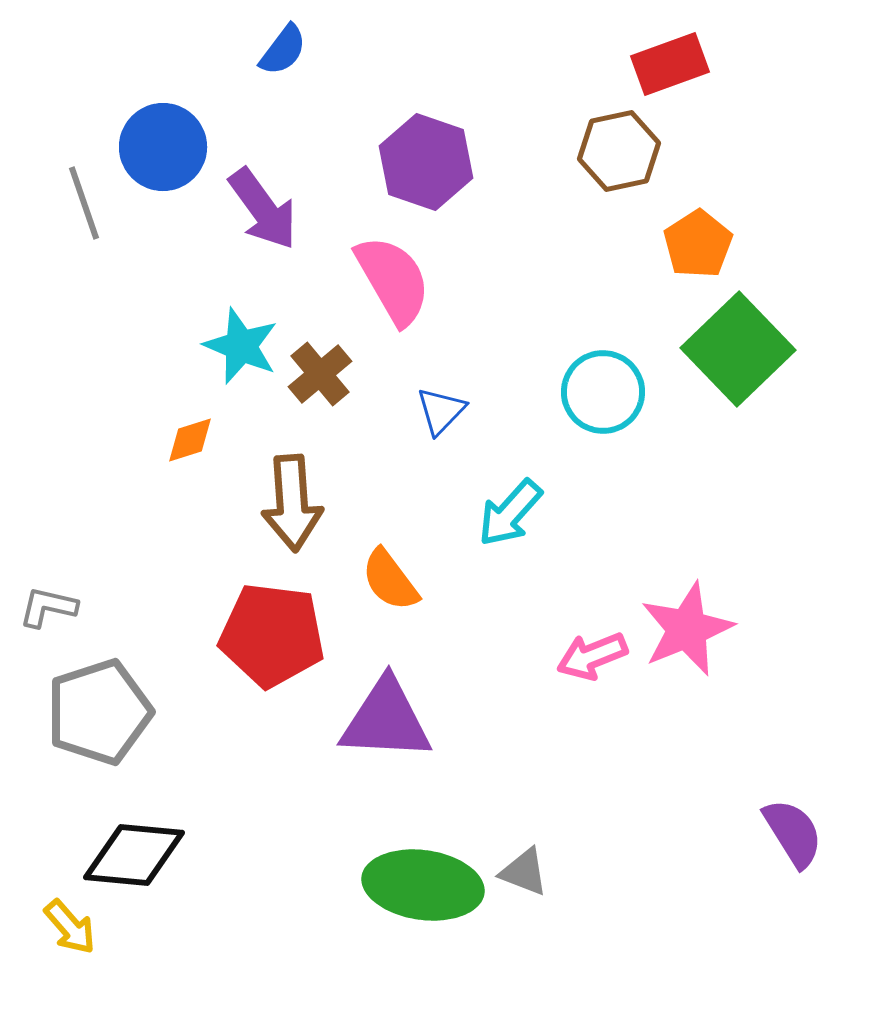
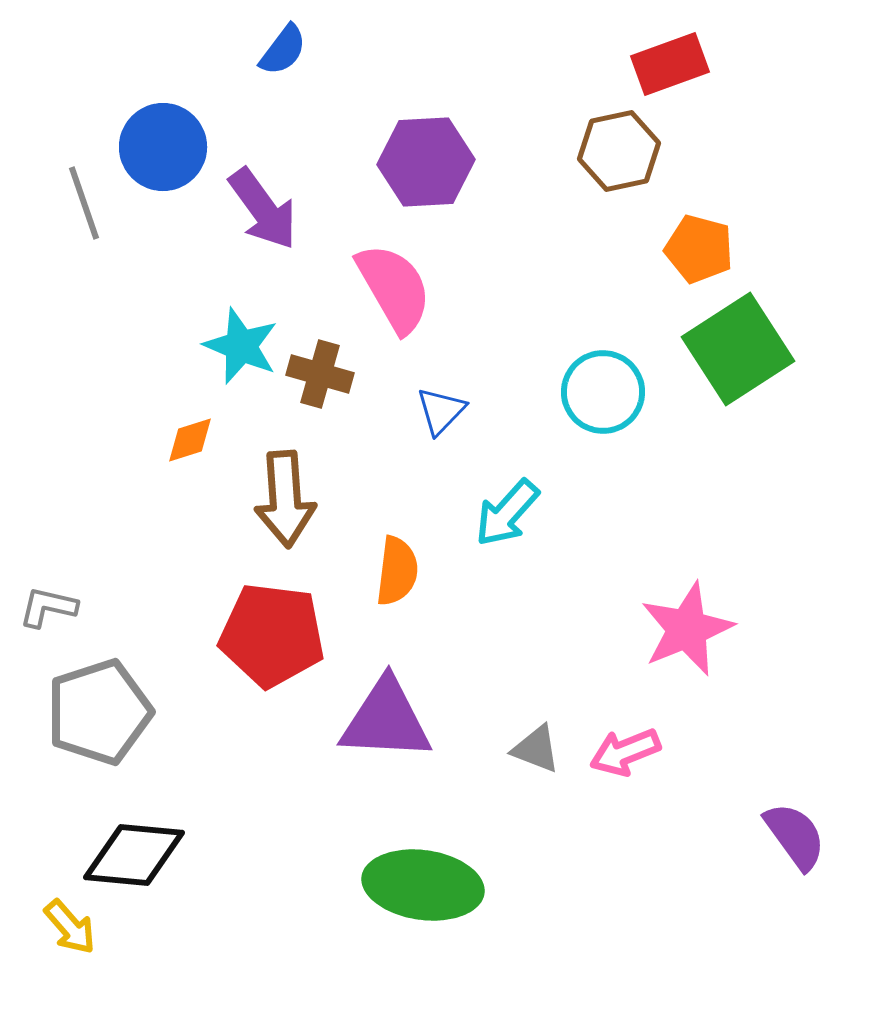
purple hexagon: rotated 22 degrees counterclockwise
orange pentagon: moved 1 px right, 5 px down; rotated 24 degrees counterclockwise
pink semicircle: moved 1 px right, 8 px down
green square: rotated 11 degrees clockwise
brown cross: rotated 34 degrees counterclockwise
brown arrow: moved 7 px left, 4 px up
cyan arrow: moved 3 px left
orange semicircle: moved 7 px right, 9 px up; rotated 136 degrees counterclockwise
pink arrow: moved 33 px right, 96 px down
purple semicircle: moved 2 px right, 3 px down; rotated 4 degrees counterclockwise
gray triangle: moved 12 px right, 123 px up
